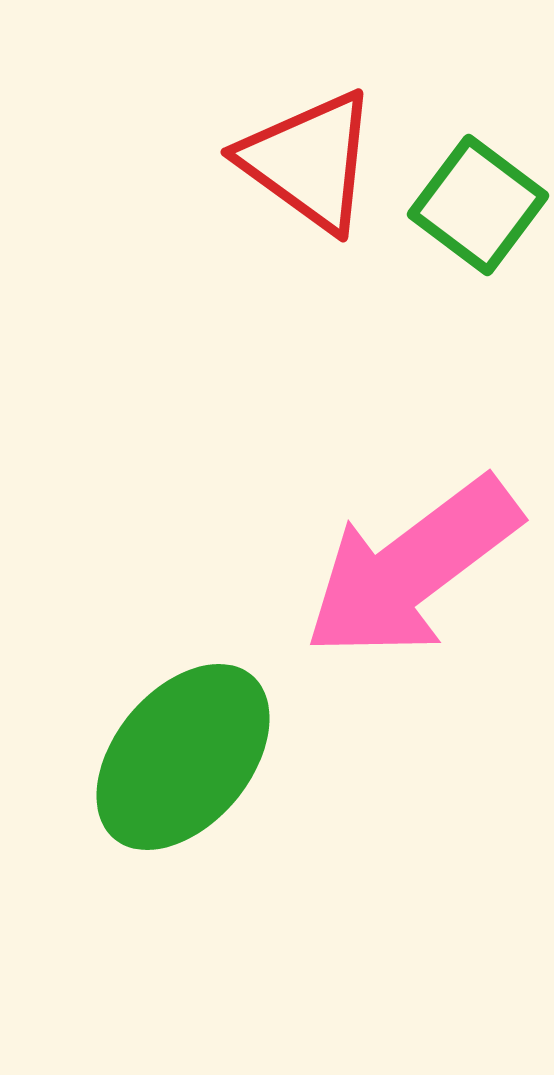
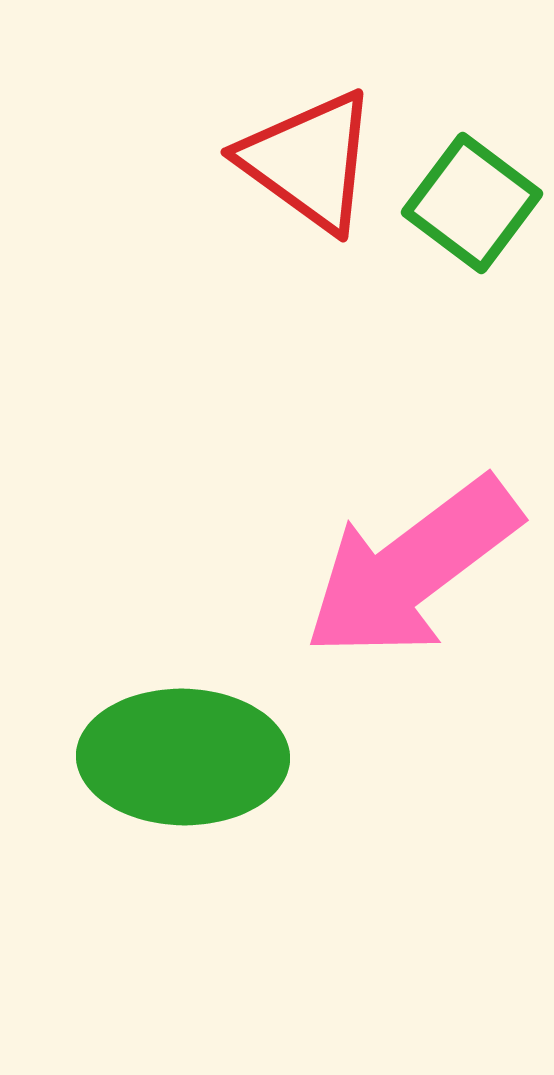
green square: moved 6 px left, 2 px up
green ellipse: rotated 51 degrees clockwise
